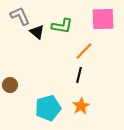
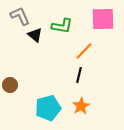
black triangle: moved 2 px left, 3 px down
